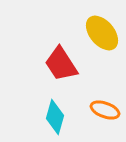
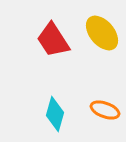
red trapezoid: moved 8 px left, 24 px up
cyan diamond: moved 3 px up
